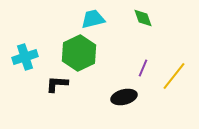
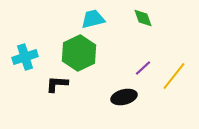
purple line: rotated 24 degrees clockwise
